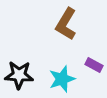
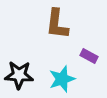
brown L-shape: moved 9 px left; rotated 24 degrees counterclockwise
purple rectangle: moved 5 px left, 9 px up
